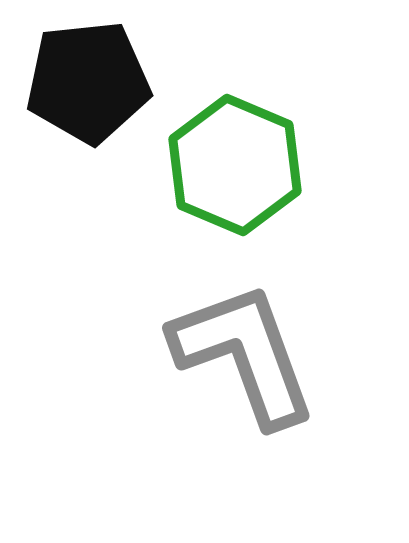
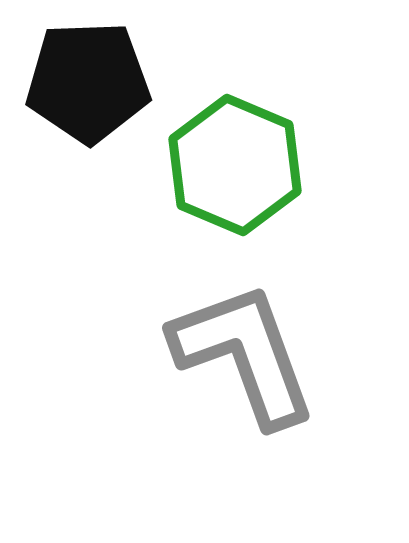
black pentagon: rotated 4 degrees clockwise
